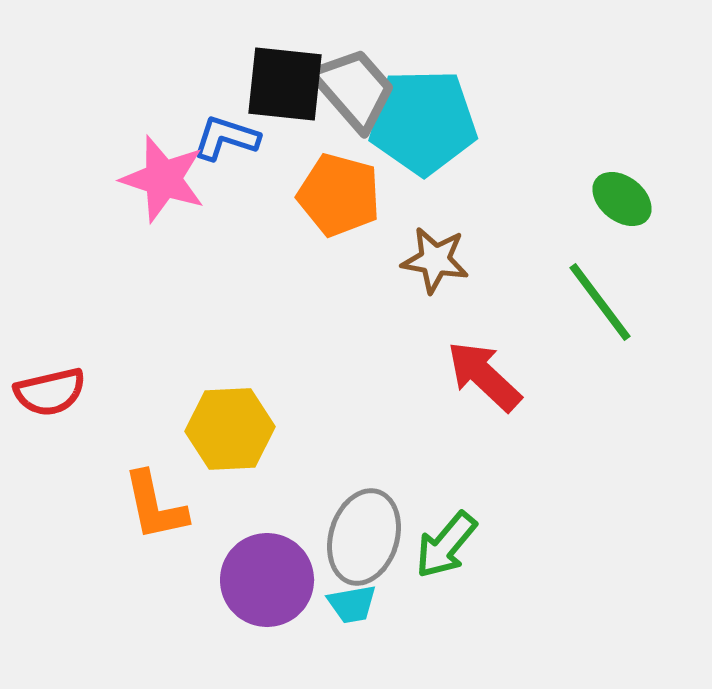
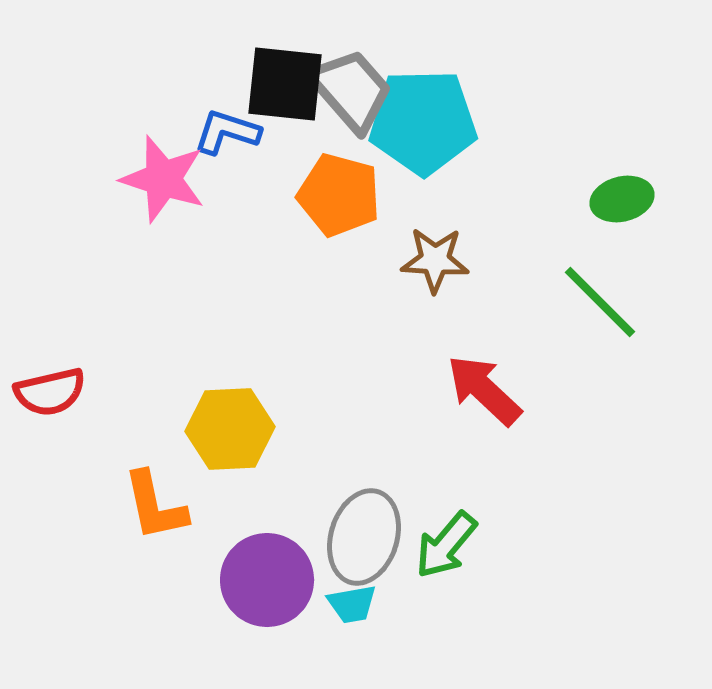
gray trapezoid: moved 3 px left, 1 px down
blue L-shape: moved 1 px right, 6 px up
green ellipse: rotated 52 degrees counterclockwise
brown star: rotated 6 degrees counterclockwise
green line: rotated 8 degrees counterclockwise
red arrow: moved 14 px down
